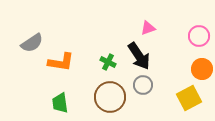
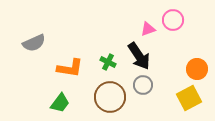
pink triangle: moved 1 px down
pink circle: moved 26 px left, 16 px up
gray semicircle: moved 2 px right; rotated 10 degrees clockwise
orange L-shape: moved 9 px right, 6 px down
orange circle: moved 5 px left
green trapezoid: rotated 135 degrees counterclockwise
